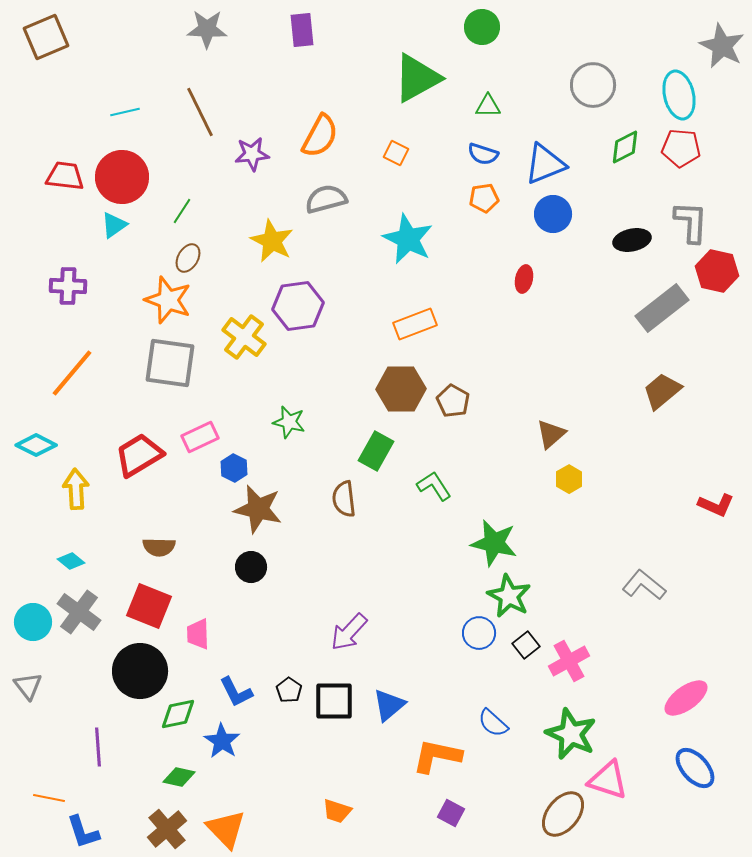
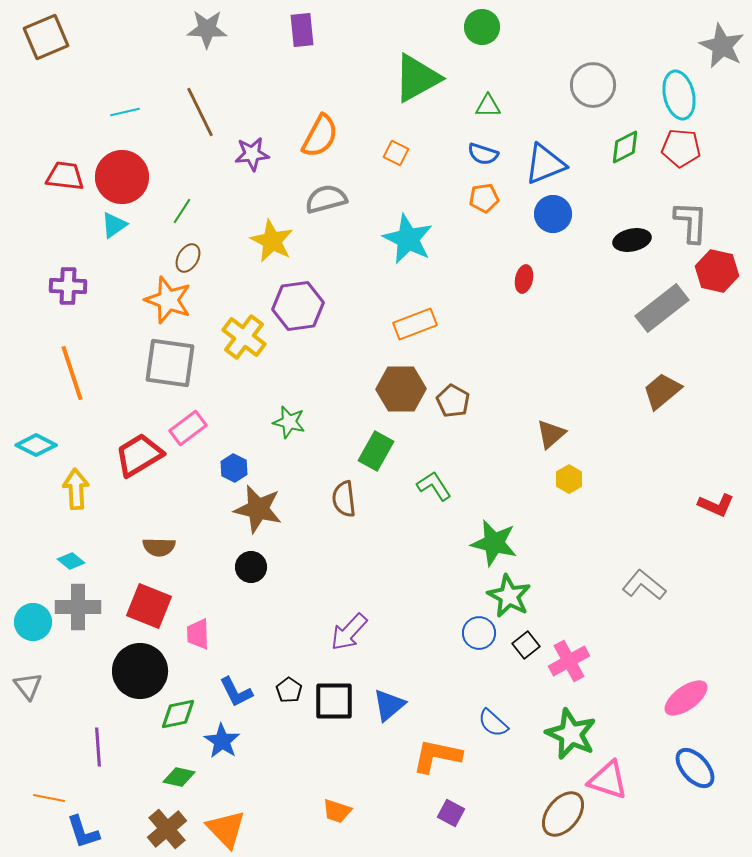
orange line at (72, 373): rotated 58 degrees counterclockwise
pink rectangle at (200, 437): moved 12 px left, 9 px up; rotated 12 degrees counterclockwise
gray cross at (79, 612): moved 1 px left, 5 px up; rotated 36 degrees counterclockwise
